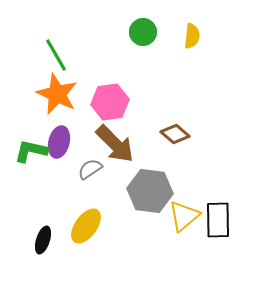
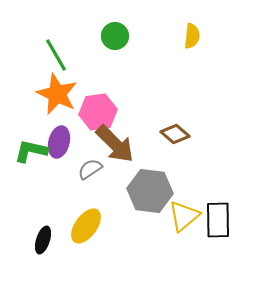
green circle: moved 28 px left, 4 px down
pink hexagon: moved 12 px left, 10 px down
